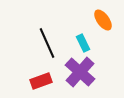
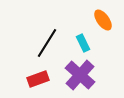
black line: rotated 56 degrees clockwise
purple cross: moved 3 px down
red rectangle: moved 3 px left, 2 px up
